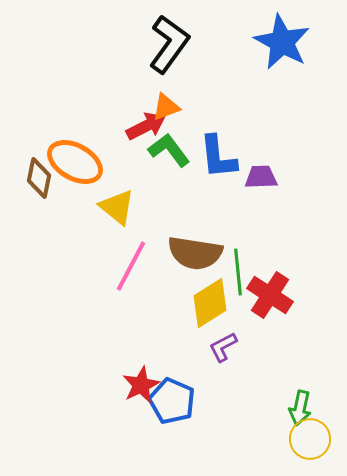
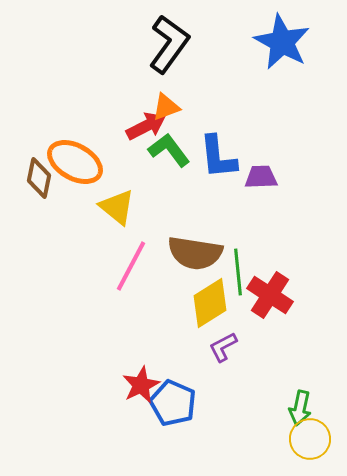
blue pentagon: moved 1 px right, 2 px down
